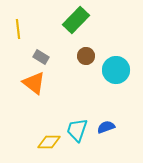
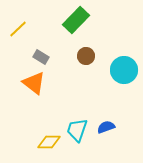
yellow line: rotated 54 degrees clockwise
cyan circle: moved 8 px right
